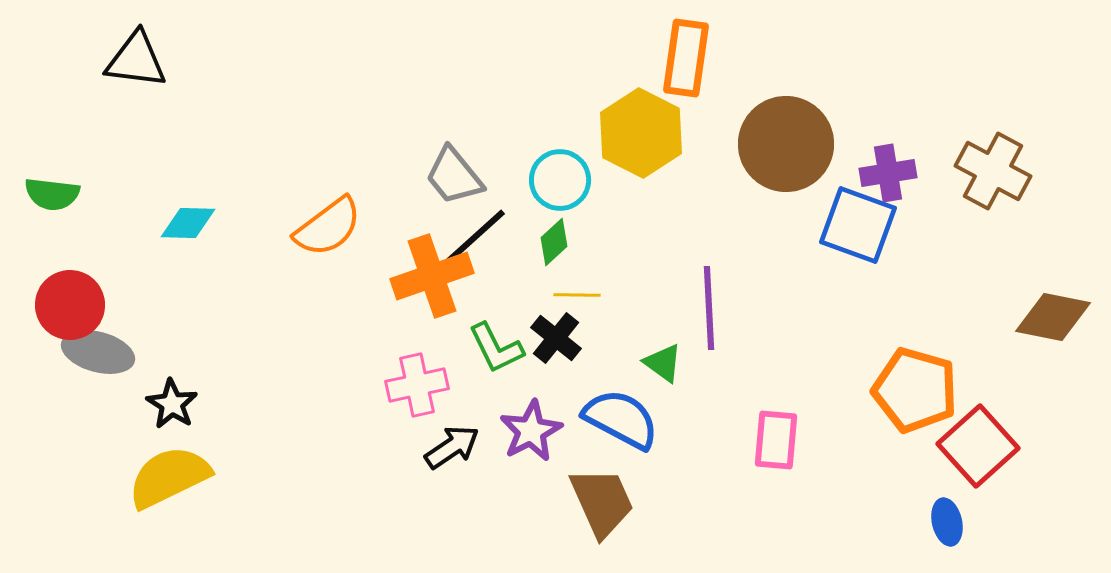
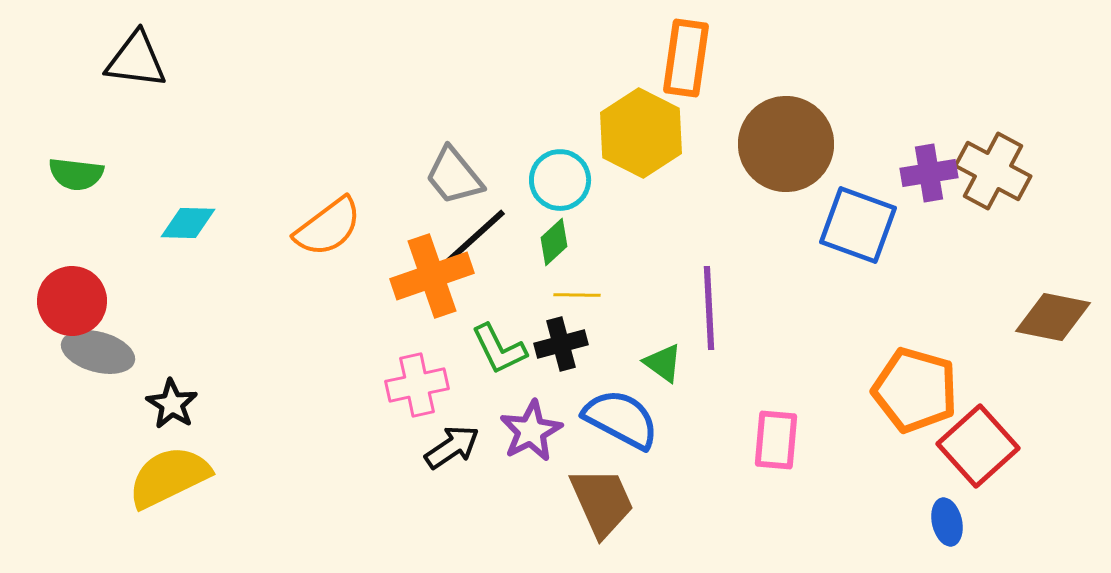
purple cross: moved 41 px right
green semicircle: moved 24 px right, 20 px up
red circle: moved 2 px right, 4 px up
black cross: moved 5 px right, 6 px down; rotated 36 degrees clockwise
green L-shape: moved 3 px right, 1 px down
